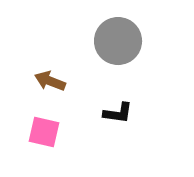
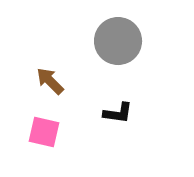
brown arrow: rotated 24 degrees clockwise
